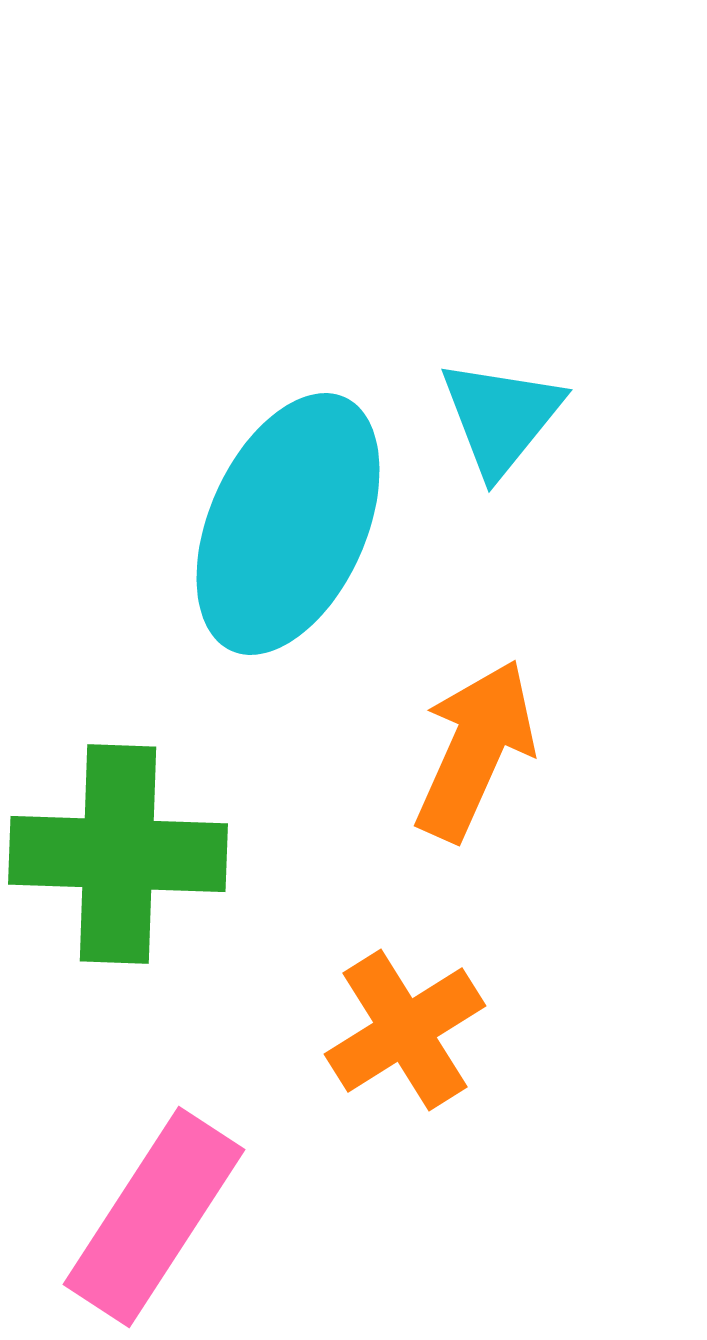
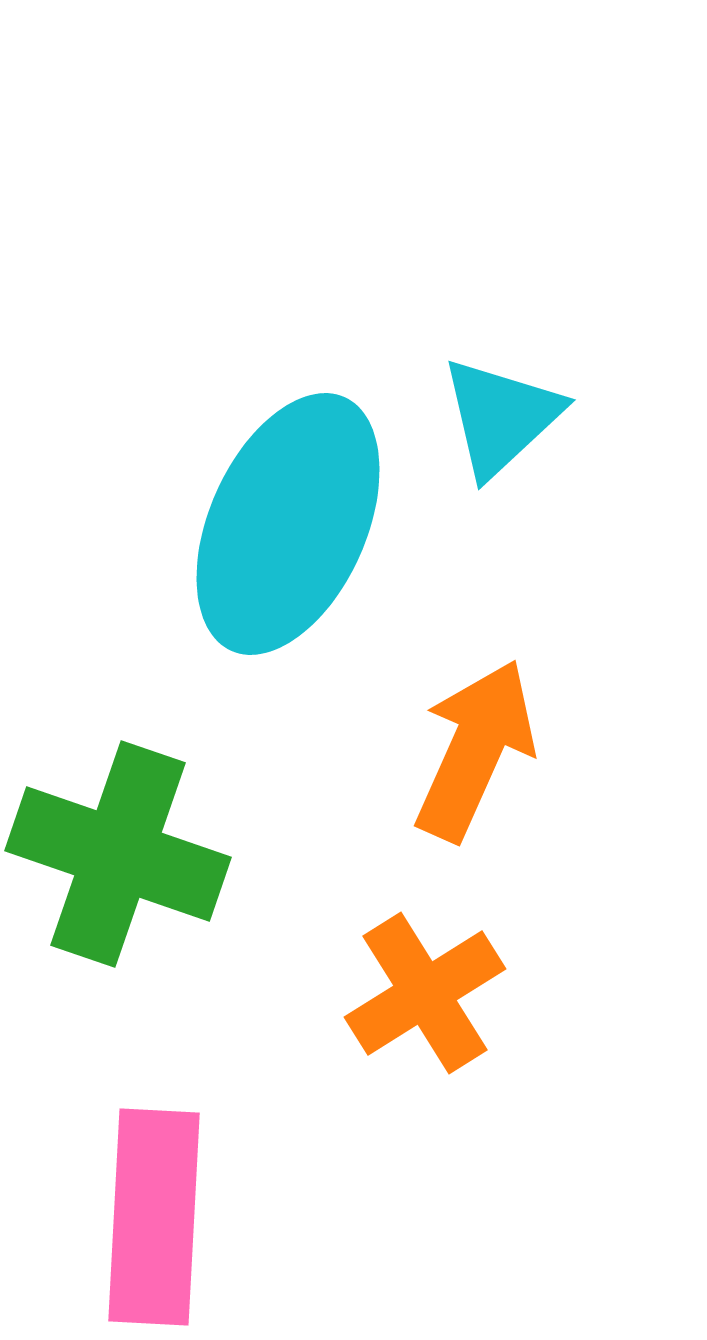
cyan triangle: rotated 8 degrees clockwise
green cross: rotated 17 degrees clockwise
orange cross: moved 20 px right, 37 px up
pink rectangle: rotated 30 degrees counterclockwise
